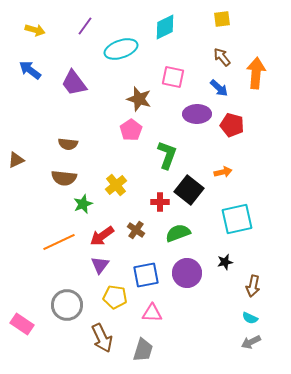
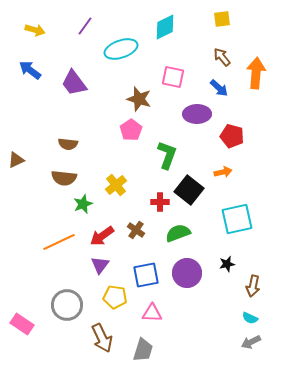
red pentagon at (232, 125): moved 11 px down
black star at (225, 262): moved 2 px right, 2 px down
